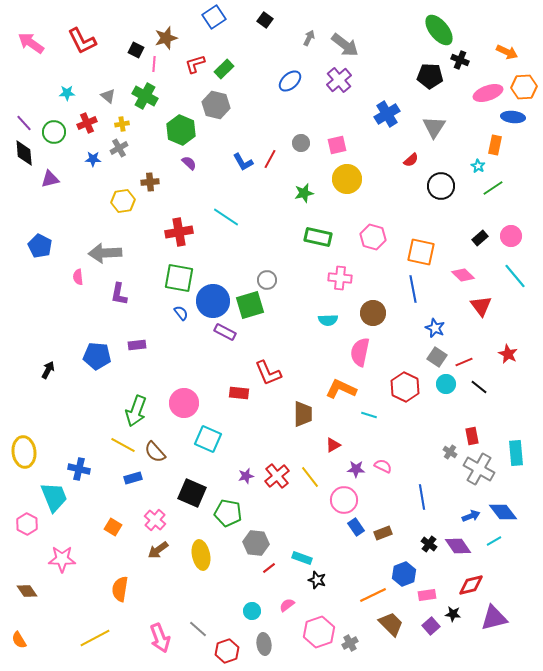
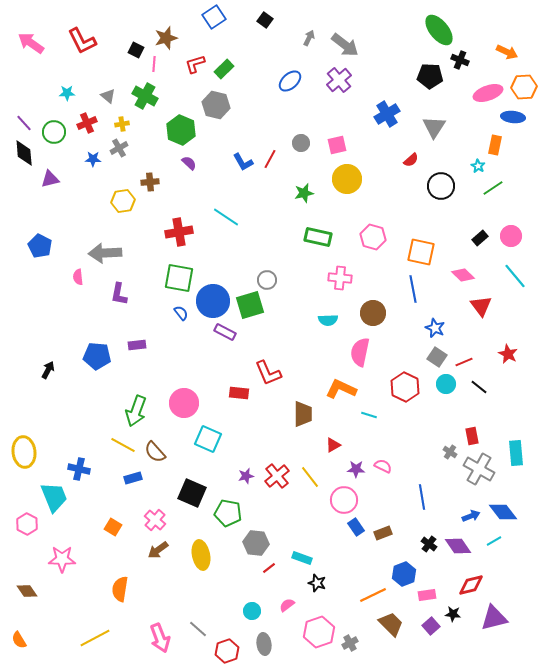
black star at (317, 580): moved 3 px down
